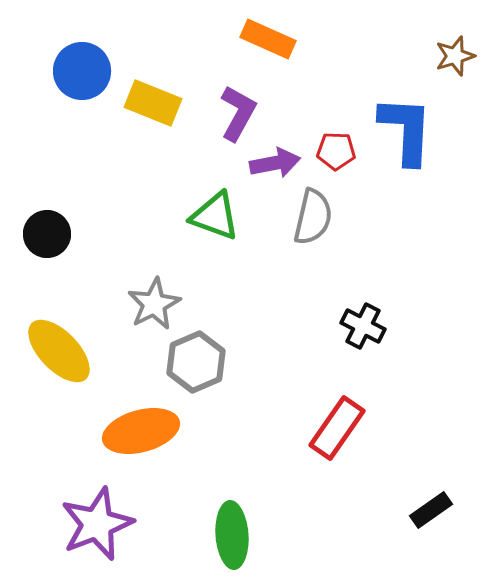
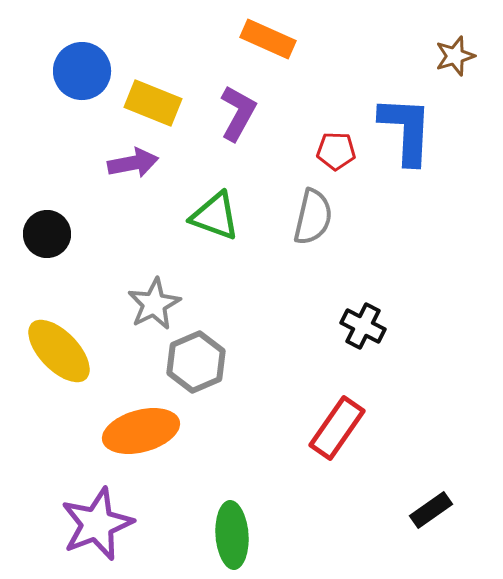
purple arrow: moved 142 px left
